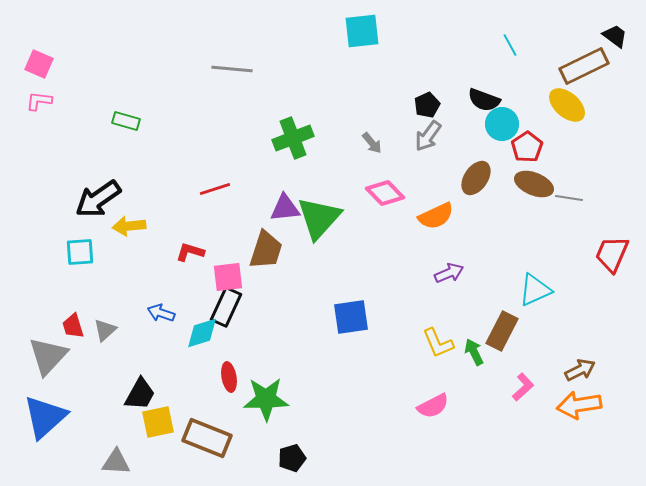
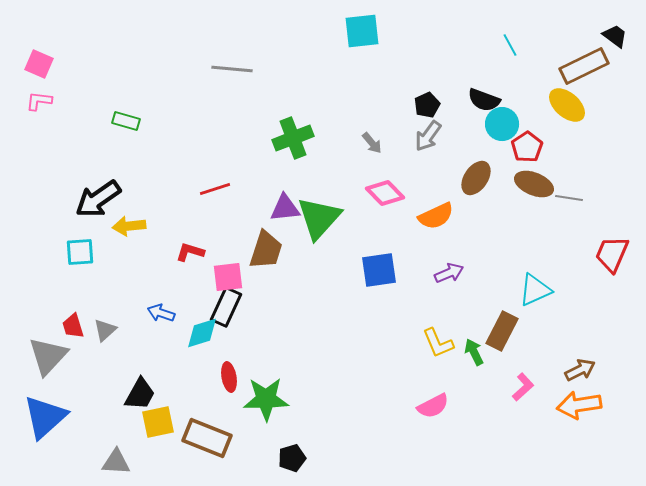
blue square at (351, 317): moved 28 px right, 47 px up
